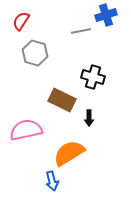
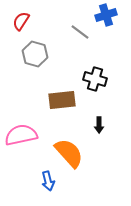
gray line: moved 1 px left, 1 px down; rotated 48 degrees clockwise
gray hexagon: moved 1 px down
black cross: moved 2 px right, 2 px down
brown rectangle: rotated 32 degrees counterclockwise
black arrow: moved 10 px right, 7 px down
pink semicircle: moved 5 px left, 5 px down
orange semicircle: rotated 80 degrees clockwise
blue arrow: moved 4 px left
